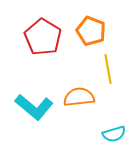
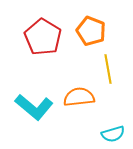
cyan semicircle: moved 1 px left
